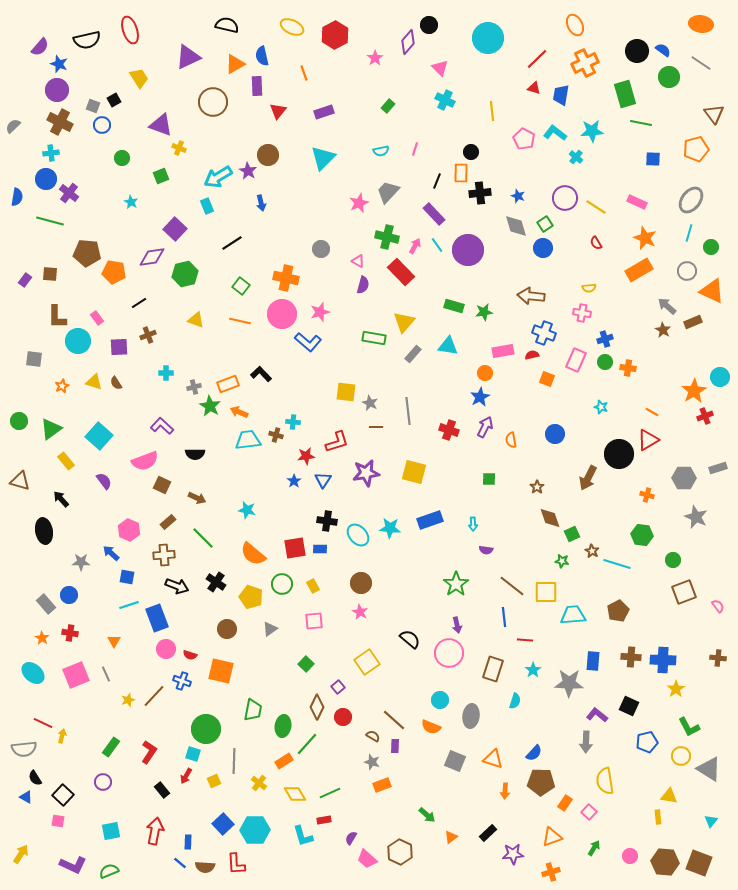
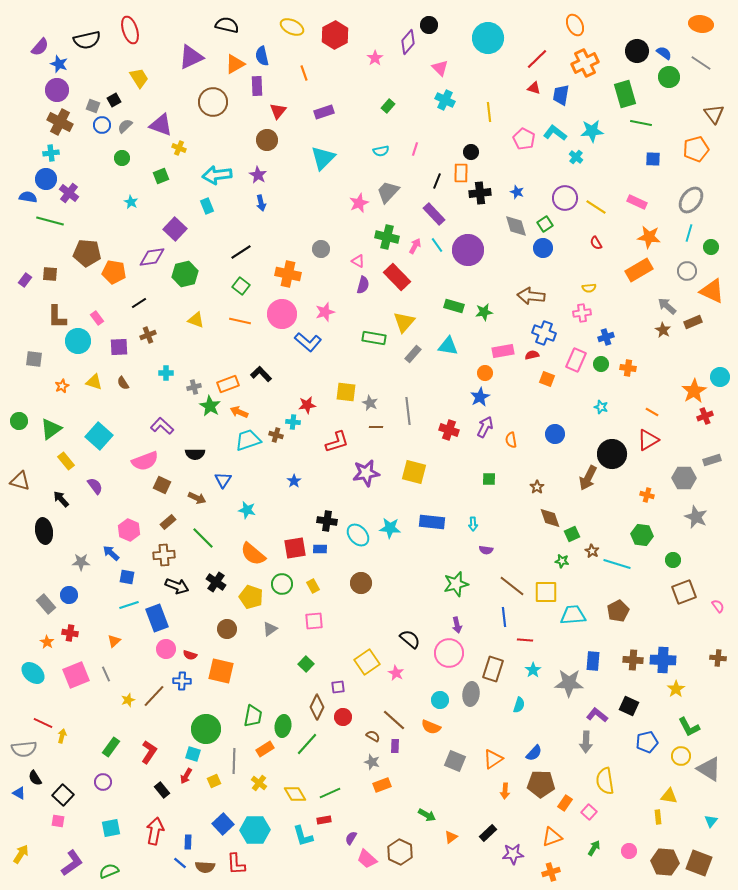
blue semicircle at (663, 50): moved 1 px right, 3 px down
purple triangle at (188, 57): moved 3 px right
yellow line at (492, 111): moved 3 px left, 1 px down
gray semicircle at (13, 126): moved 112 px right
brown circle at (268, 155): moved 1 px left, 15 px up
purple star at (248, 171): moved 10 px right, 4 px down
cyan arrow at (218, 177): moved 1 px left, 2 px up; rotated 24 degrees clockwise
blue star at (518, 196): moved 1 px left, 4 px up
blue semicircle at (17, 197): moved 11 px right; rotated 90 degrees counterclockwise
orange star at (645, 238): moved 4 px right, 1 px up; rotated 15 degrees counterclockwise
black line at (232, 243): moved 9 px right, 9 px down
red rectangle at (401, 272): moved 4 px left, 5 px down
orange cross at (286, 278): moved 2 px right, 4 px up
pink star at (320, 312): moved 5 px right
pink cross at (582, 313): rotated 18 degrees counterclockwise
blue cross at (605, 339): moved 1 px right, 2 px up
green circle at (605, 362): moved 4 px left, 2 px down
brown semicircle at (116, 383): moved 7 px right
cyan trapezoid at (248, 440): rotated 12 degrees counterclockwise
black circle at (619, 454): moved 7 px left
red star at (306, 456): moved 1 px right, 51 px up
gray rectangle at (718, 468): moved 6 px left, 8 px up
blue triangle at (323, 480): moved 100 px left
purple semicircle at (104, 481): moved 9 px left, 5 px down
blue rectangle at (430, 520): moved 2 px right, 2 px down; rotated 25 degrees clockwise
green star at (456, 584): rotated 20 degrees clockwise
pink star at (360, 612): moved 36 px right, 61 px down
orange star at (42, 638): moved 5 px right, 4 px down
orange triangle at (114, 641): rotated 16 degrees clockwise
brown cross at (631, 657): moved 2 px right, 3 px down
blue cross at (182, 681): rotated 18 degrees counterclockwise
purple square at (338, 687): rotated 32 degrees clockwise
cyan semicircle at (515, 701): moved 4 px right, 4 px down
green trapezoid at (253, 710): moved 6 px down
gray ellipse at (471, 716): moved 22 px up
orange triangle at (493, 759): rotated 50 degrees counterclockwise
orange rectangle at (284, 761): moved 19 px left, 12 px up
brown pentagon at (541, 782): moved 2 px down
blue triangle at (26, 797): moved 7 px left, 4 px up
green arrow at (427, 815): rotated 12 degrees counterclockwise
cyan square at (111, 831): moved 3 px up
pink circle at (630, 856): moved 1 px left, 5 px up
purple L-shape at (73, 865): moved 1 px left, 2 px up; rotated 60 degrees counterclockwise
